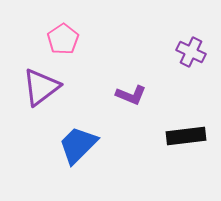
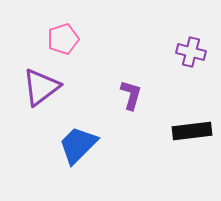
pink pentagon: rotated 16 degrees clockwise
purple cross: rotated 12 degrees counterclockwise
purple L-shape: rotated 96 degrees counterclockwise
black rectangle: moved 6 px right, 5 px up
